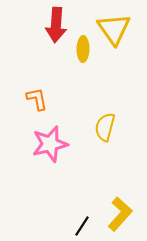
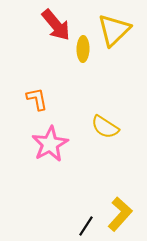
red arrow: rotated 44 degrees counterclockwise
yellow triangle: moved 1 px down; rotated 21 degrees clockwise
yellow semicircle: rotated 72 degrees counterclockwise
pink star: rotated 15 degrees counterclockwise
black line: moved 4 px right
